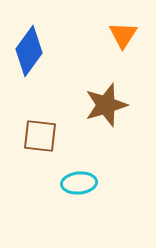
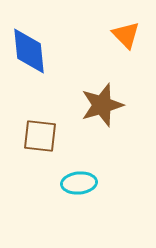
orange triangle: moved 3 px right; rotated 16 degrees counterclockwise
blue diamond: rotated 42 degrees counterclockwise
brown star: moved 4 px left
